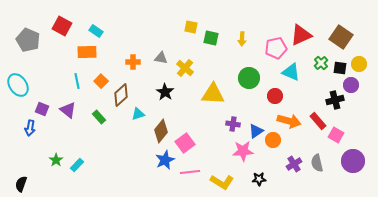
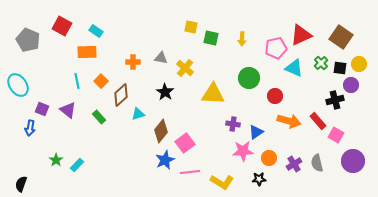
cyan triangle at (291, 72): moved 3 px right, 4 px up
blue triangle at (256, 131): moved 1 px down
orange circle at (273, 140): moved 4 px left, 18 px down
